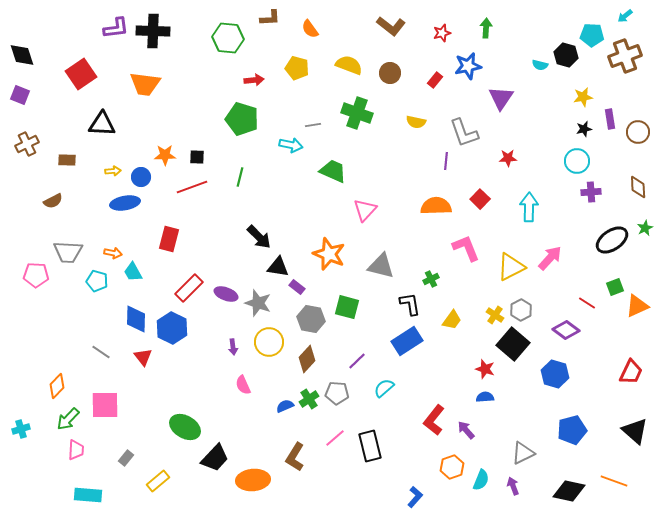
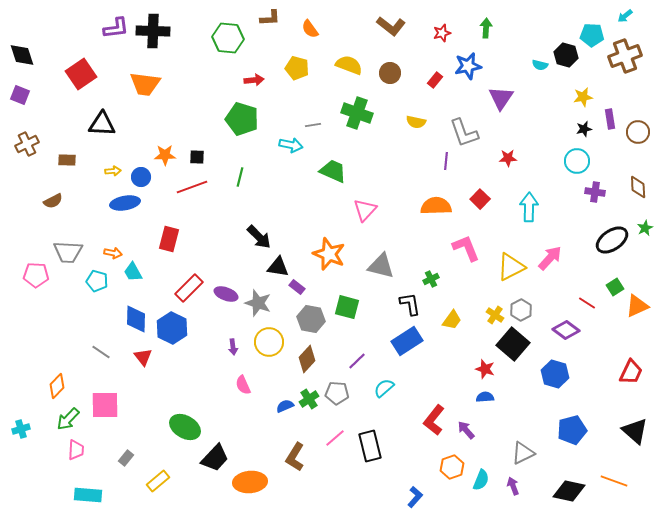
purple cross at (591, 192): moved 4 px right; rotated 12 degrees clockwise
green square at (615, 287): rotated 12 degrees counterclockwise
orange ellipse at (253, 480): moved 3 px left, 2 px down
